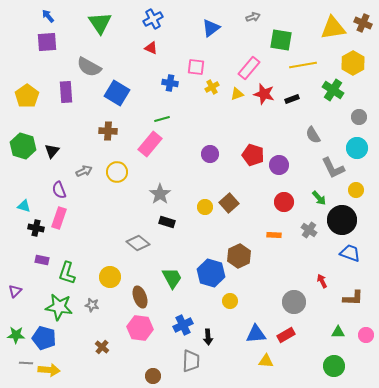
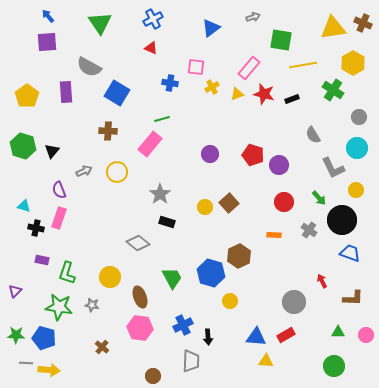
blue triangle at (256, 334): moved 3 px down; rotated 10 degrees clockwise
